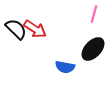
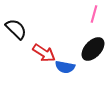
red arrow: moved 9 px right, 24 px down
